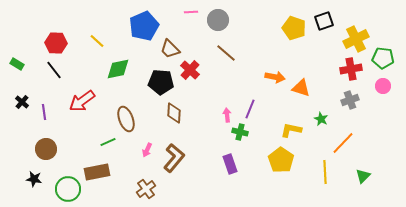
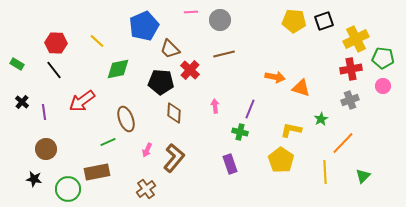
gray circle at (218, 20): moved 2 px right
yellow pentagon at (294, 28): moved 7 px up; rotated 15 degrees counterclockwise
brown line at (226, 53): moved 2 px left, 1 px down; rotated 55 degrees counterclockwise
pink arrow at (227, 115): moved 12 px left, 9 px up
green star at (321, 119): rotated 16 degrees clockwise
